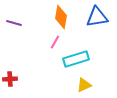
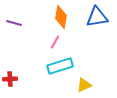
cyan rectangle: moved 16 px left, 7 px down
